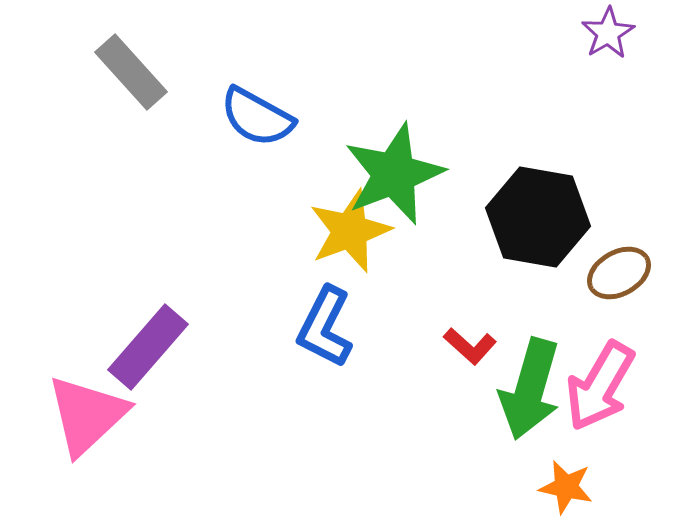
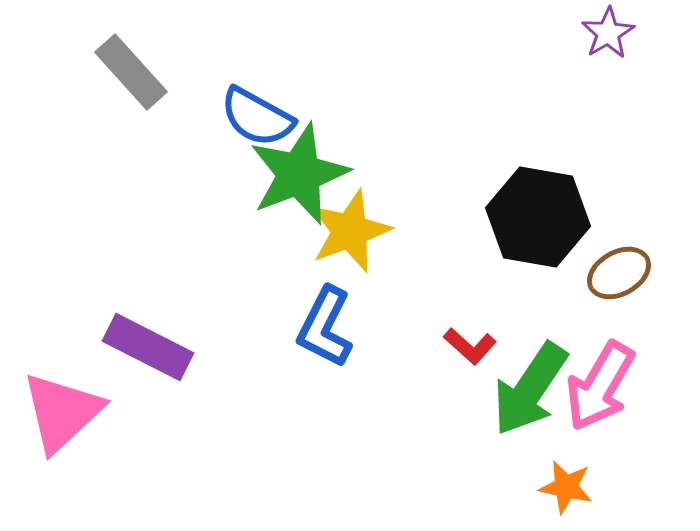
green star: moved 95 px left
purple rectangle: rotated 76 degrees clockwise
green arrow: rotated 18 degrees clockwise
pink triangle: moved 25 px left, 3 px up
